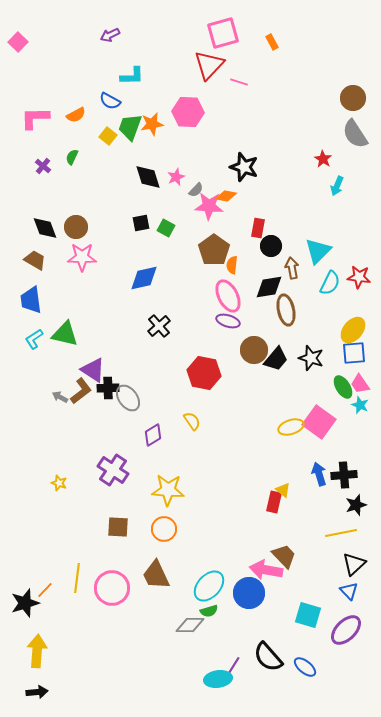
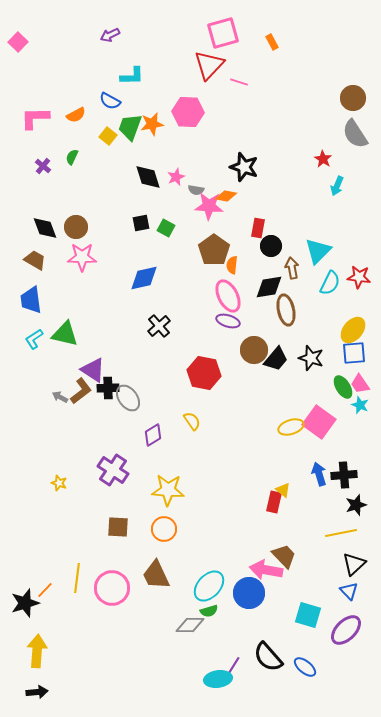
gray semicircle at (196, 190): rotated 56 degrees clockwise
